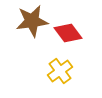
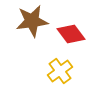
red diamond: moved 3 px right, 1 px down
